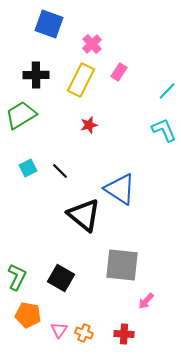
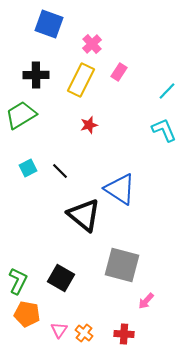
gray square: rotated 9 degrees clockwise
green L-shape: moved 1 px right, 4 px down
orange pentagon: moved 1 px left, 1 px up
orange cross: rotated 18 degrees clockwise
